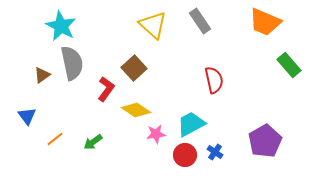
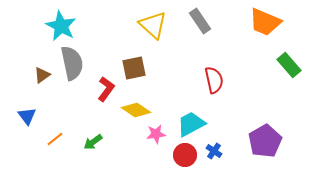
brown square: rotated 30 degrees clockwise
blue cross: moved 1 px left, 1 px up
